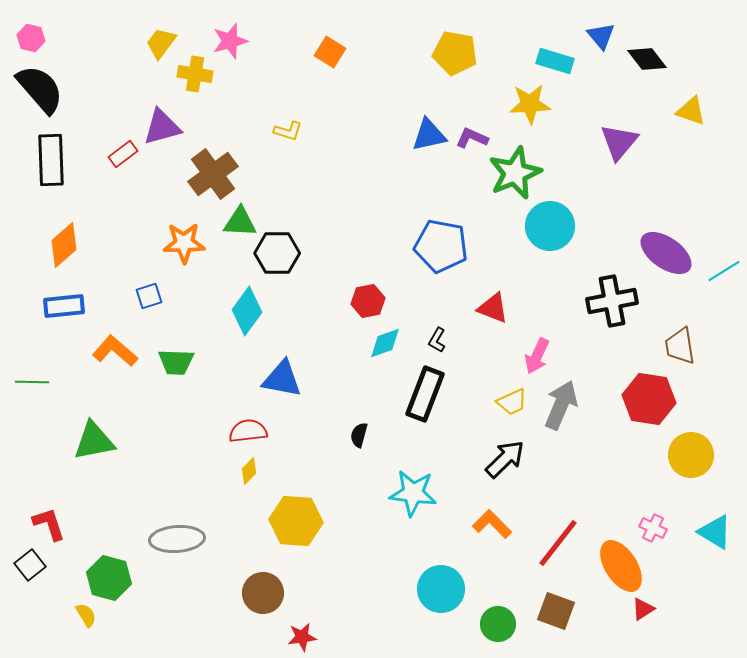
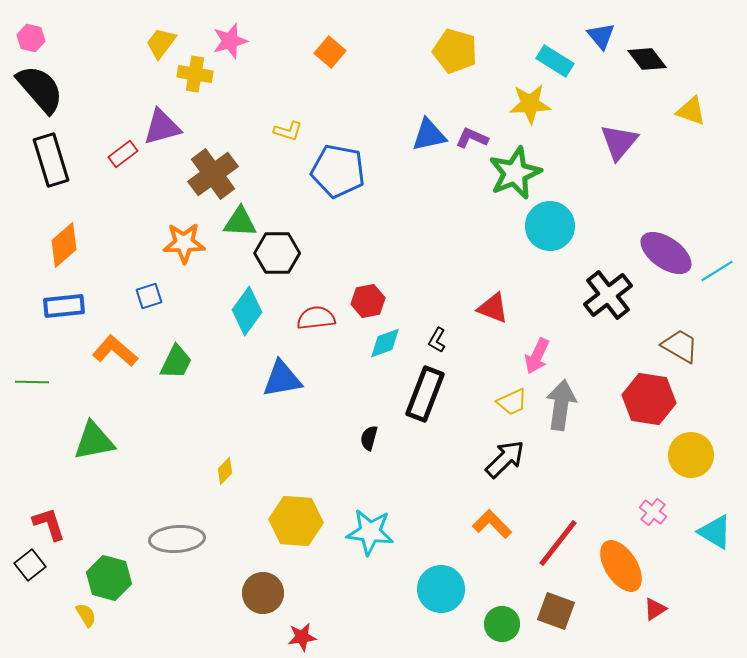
orange square at (330, 52): rotated 8 degrees clockwise
yellow pentagon at (455, 53): moved 2 px up; rotated 6 degrees clockwise
cyan rectangle at (555, 61): rotated 15 degrees clockwise
black rectangle at (51, 160): rotated 15 degrees counterclockwise
blue pentagon at (441, 246): moved 103 px left, 75 px up
cyan line at (724, 271): moved 7 px left
black cross at (612, 301): moved 4 px left, 6 px up; rotated 27 degrees counterclockwise
brown trapezoid at (680, 346): rotated 129 degrees clockwise
green trapezoid at (176, 362): rotated 66 degrees counterclockwise
blue triangle at (282, 379): rotated 21 degrees counterclockwise
gray arrow at (561, 405): rotated 15 degrees counterclockwise
red semicircle at (248, 431): moved 68 px right, 113 px up
black semicircle at (359, 435): moved 10 px right, 3 px down
yellow diamond at (249, 471): moved 24 px left
cyan star at (413, 493): moved 43 px left, 39 px down
pink cross at (653, 528): moved 16 px up; rotated 12 degrees clockwise
red triangle at (643, 609): moved 12 px right
green circle at (498, 624): moved 4 px right
